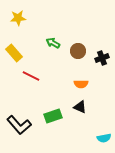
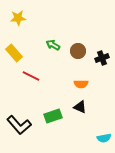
green arrow: moved 2 px down
